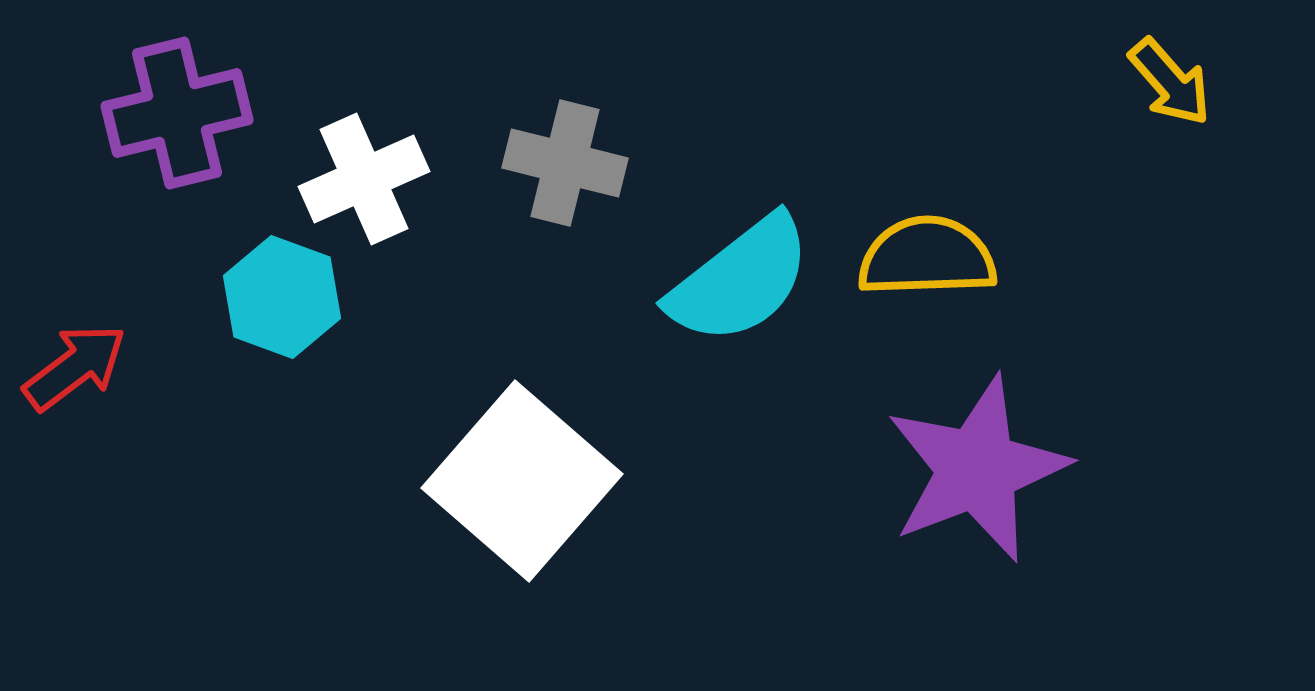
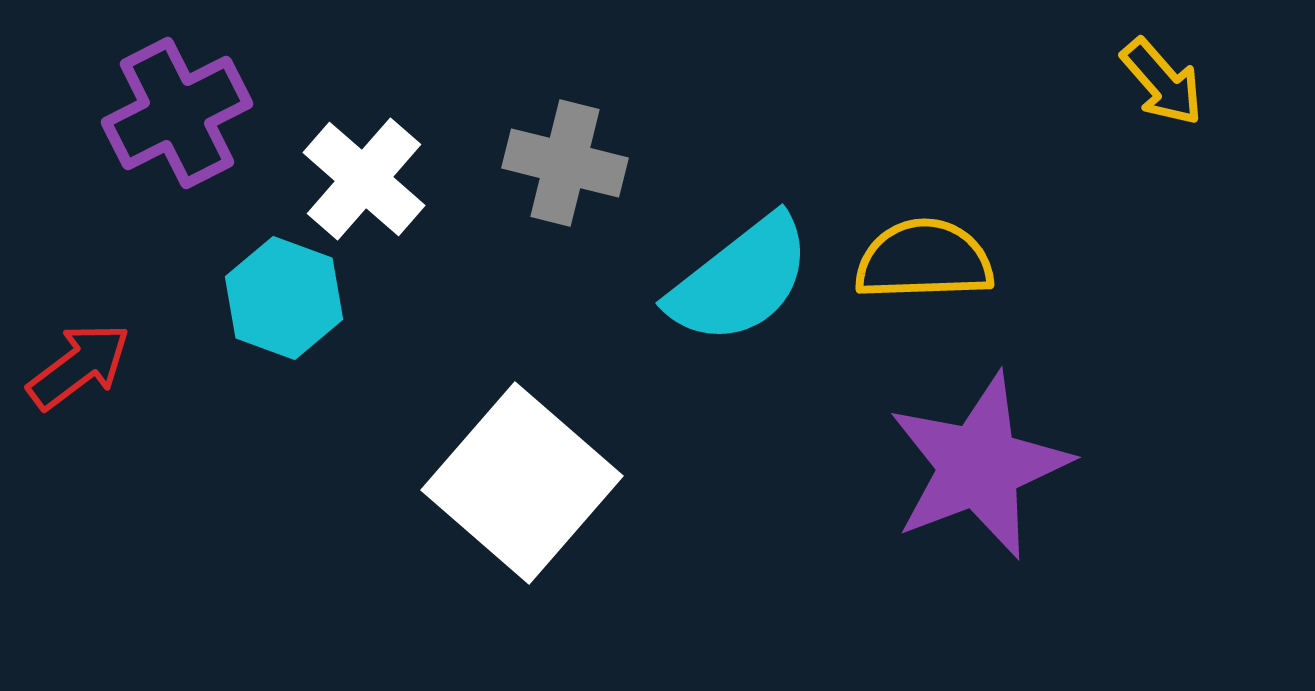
yellow arrow: moved 8 px left
purple cross: rotated 13 degrees counterclockwise
white cross: rotated 25 degrees counterclockwise
yellow semicircle: moved 3 px left, 3 px down
cyan hexagon: moved 2 px right, 1 px down
red arrow: moved 4 px right, 1 px up
purple star: moved 2 px right, 3 px up
white square: moved 2 px down
